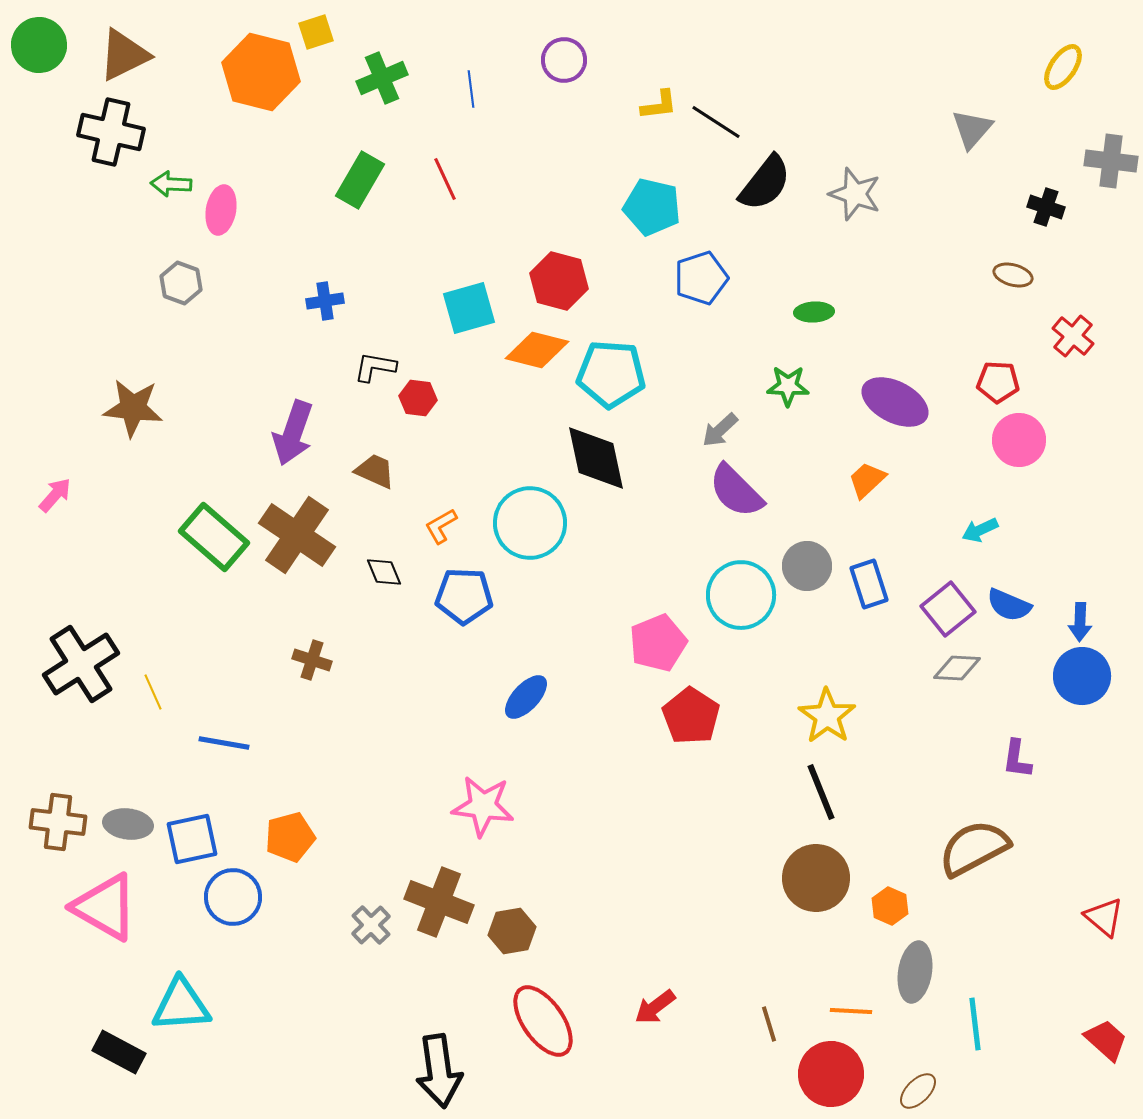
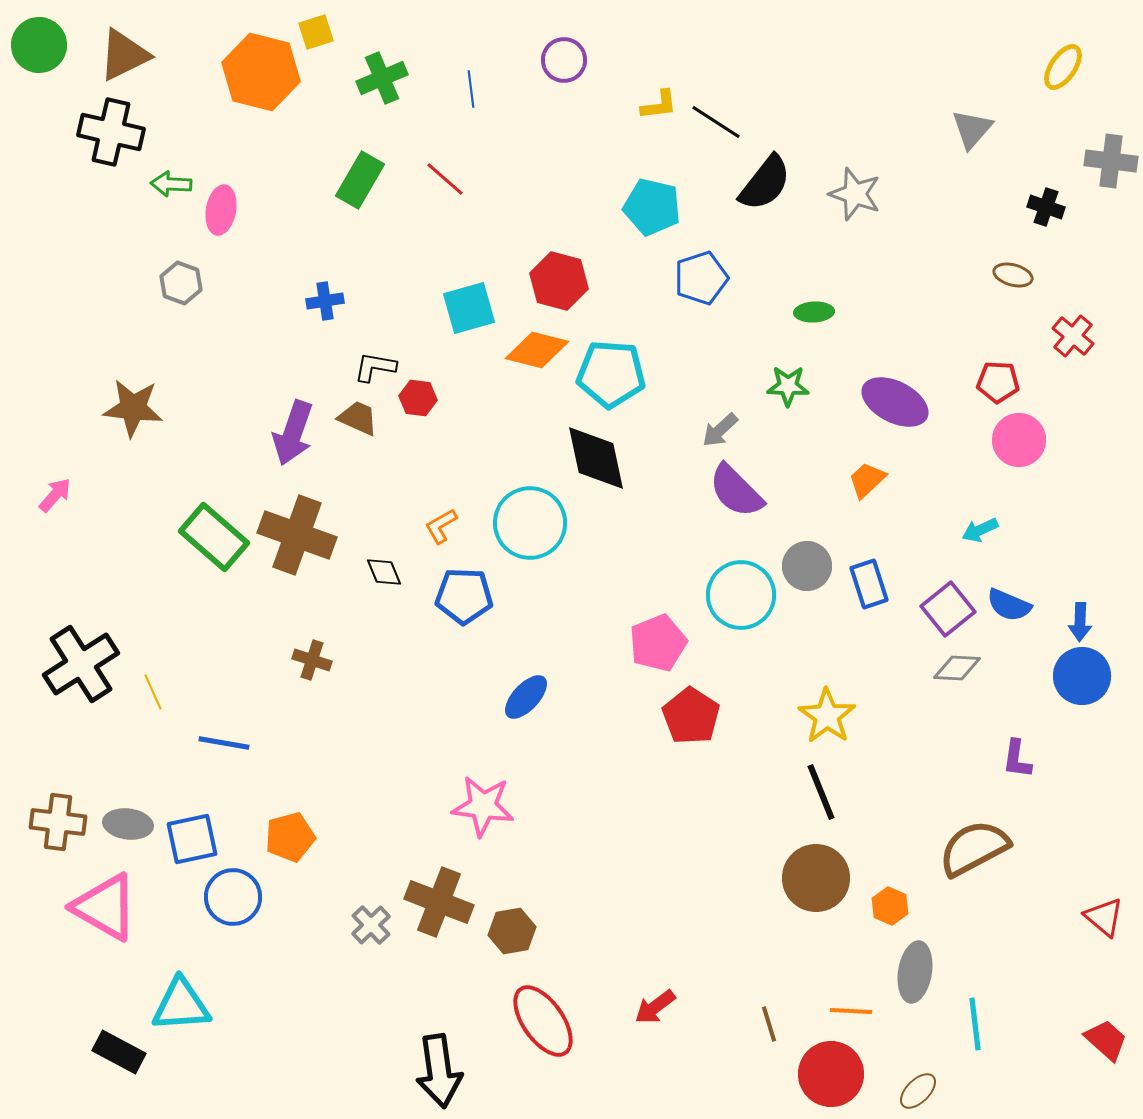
red line at (445, 179): rotated 24 degrees counterclockwise
brown trapezoid at (375, 471): moved 17 px left, 53 px up
brown cross at (297, 535): rotated 14 degrees counterclockwise
